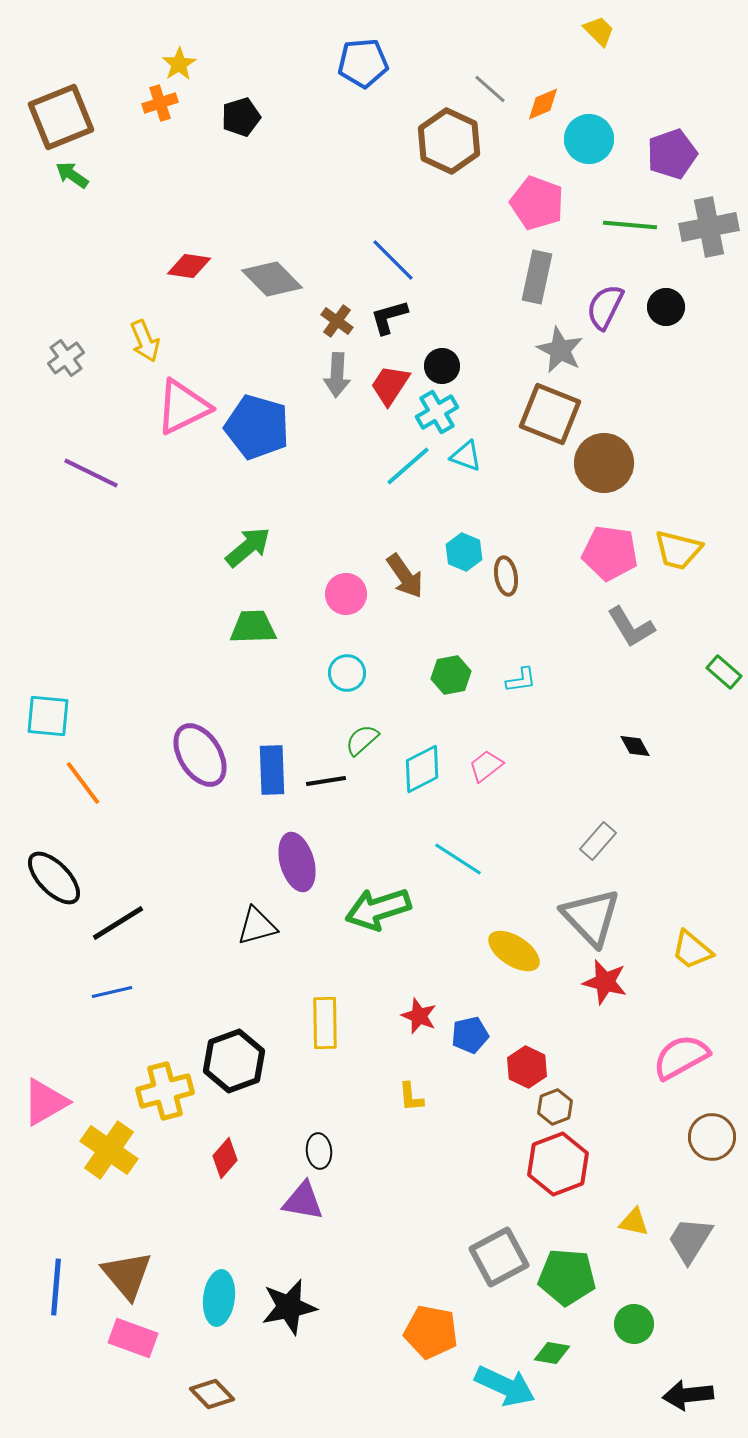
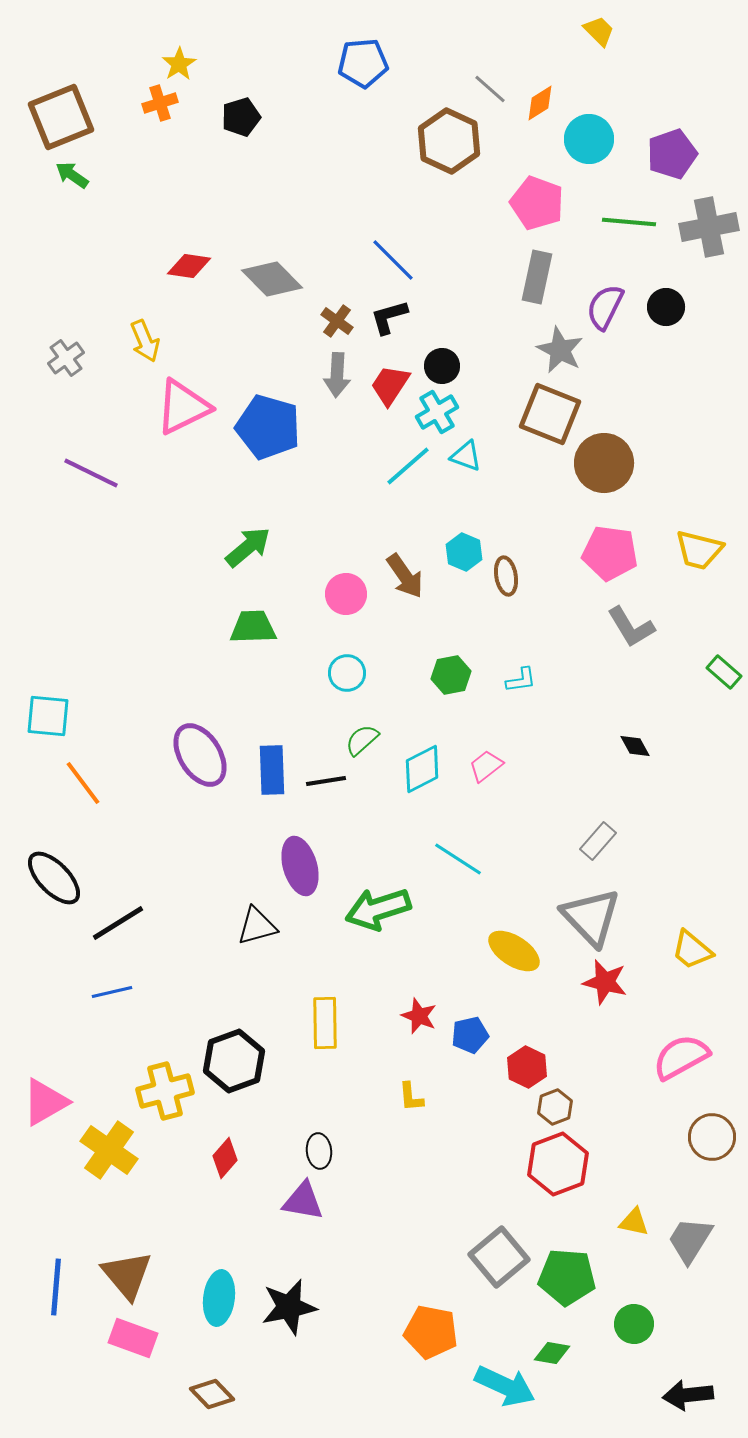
orange diamond at (543, 104): moved 3 px left, 1 px up; rotated 9 degrees counterclockwise
green line at (630, 225): moved 1 px left, 3 px up
blue pentagon at (257, 427): moved 11 px right
yellow trapezoid at (678, 550): moved 21 px right
purple ellipse at (297, 862): moved 3 px right, 4 px down
gray square at (499, 1257): rotated 12 degrees counterclockwise
